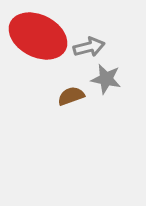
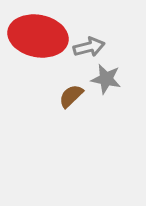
red ellipse: rotated 16 degrees counterclockwise
brown semicircle: rotated 24 degrees counterclockwise
